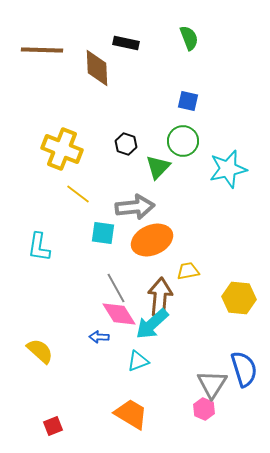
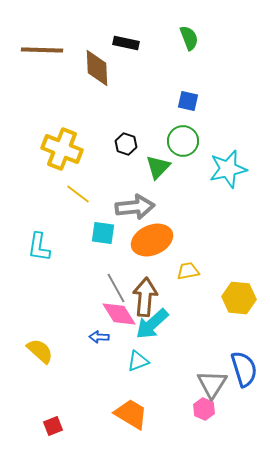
brown arrow: moved 15 px left
